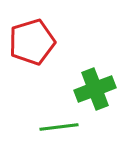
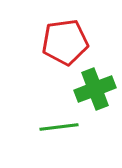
red pentagon: moved 33 px right; rotated 9 degrees clockwise
